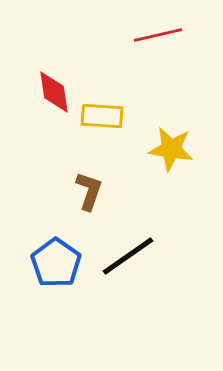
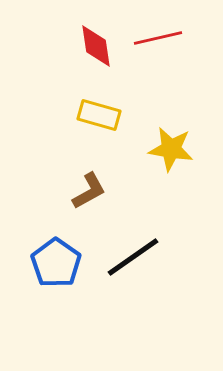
red line: moved 3 px down
red diamond: moved 42 px right, 46 px up
yellow rectangle: moved 3 px left, 1 px up; rotated 12 degrees clockwise
brown L-shape: rotated 42 degrees clockwise
black line: moved 5 px right, 1 px down
